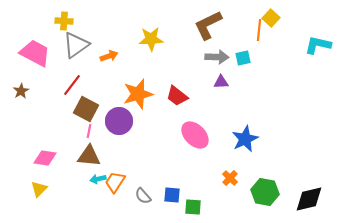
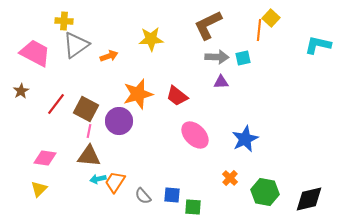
red line: moved 16 px left, 19 px down
